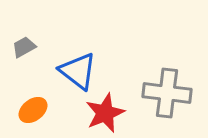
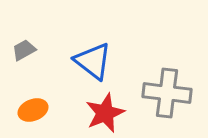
gray trapezoid: moved 3 px down
blue triangle: moved 15 px right, 10 px up
orange ellipse: rotated 16 degrees clockwise
